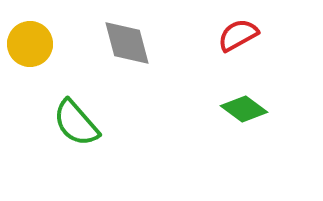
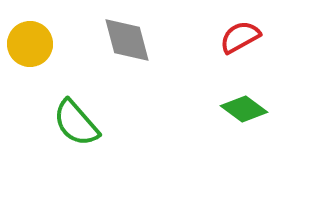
red semicircle: moved 2 px right, 2 px down
gray diamond: moved 3 px up
